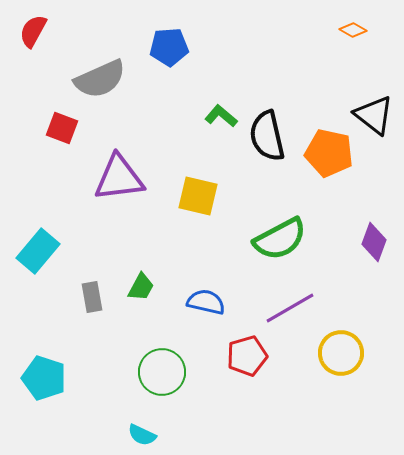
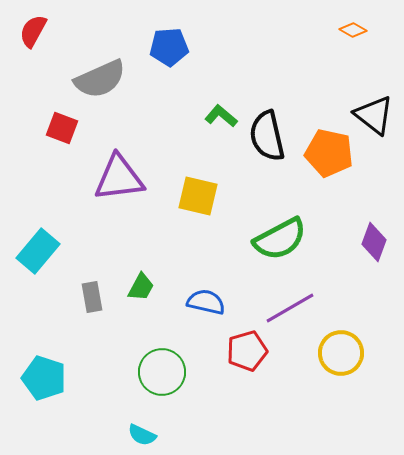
red pentagon: moved 5 px up
